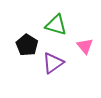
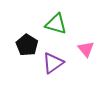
green triangle: moved 1 px up
pink triangle: moved 1 px right, 3 px down
